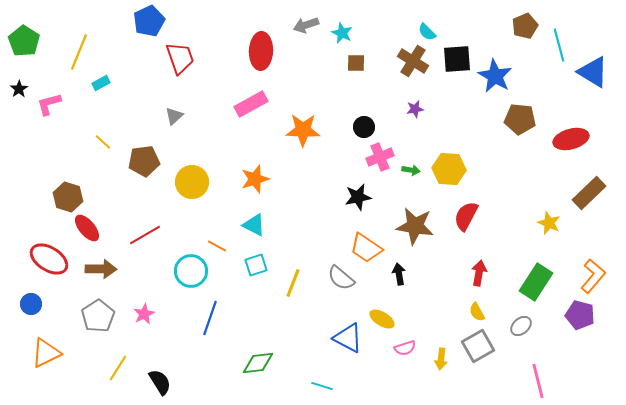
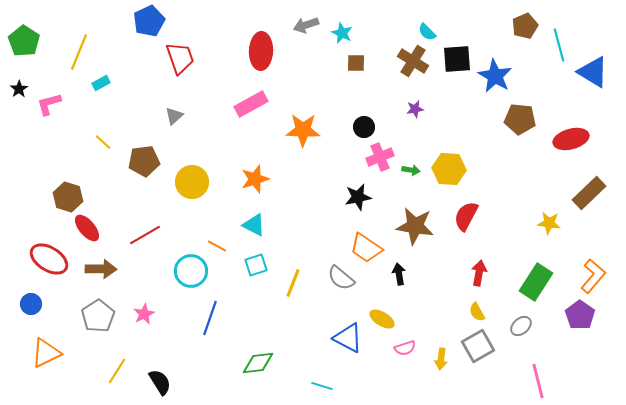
yellow star at (549, 223): rotated 15 degrees counterclockwise
purple pentagon at (580, 315): rotated 20 degrees clockwise
yellow line at (118, 368): moved 1 px left, 3 px down
